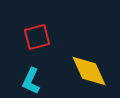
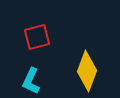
yellow diamond: moved 2 px left; rotated 45 degrees clockwise
